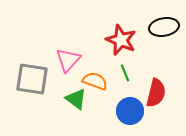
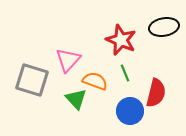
gray square: moved 1 px down; rotated 8 degrees clockwise
green triangle: rotated 10 degrees clockwise
